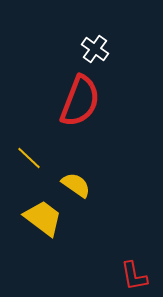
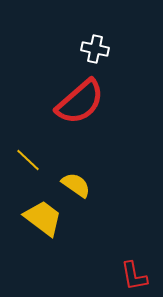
white cross: rotated 24 degrees counterclockwise
red semicircle: moved 1 px down; rotated 28 degrees clockwise
yellow line: moved 1 px left, 2 px down
